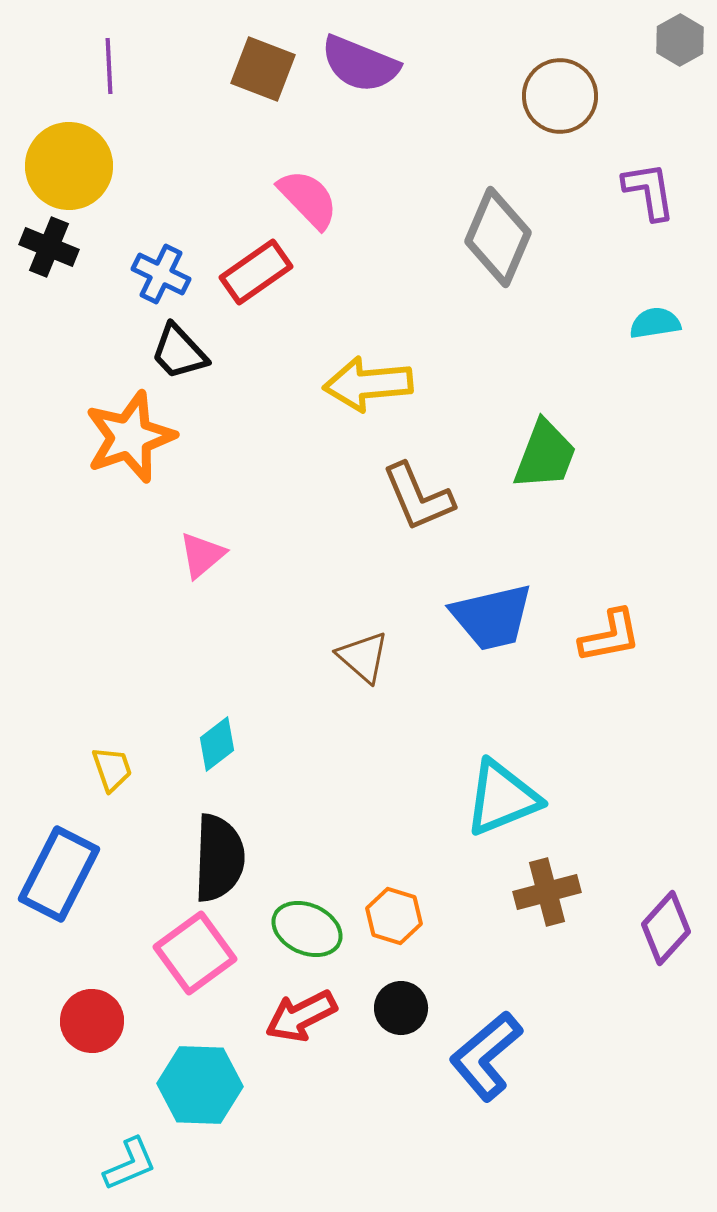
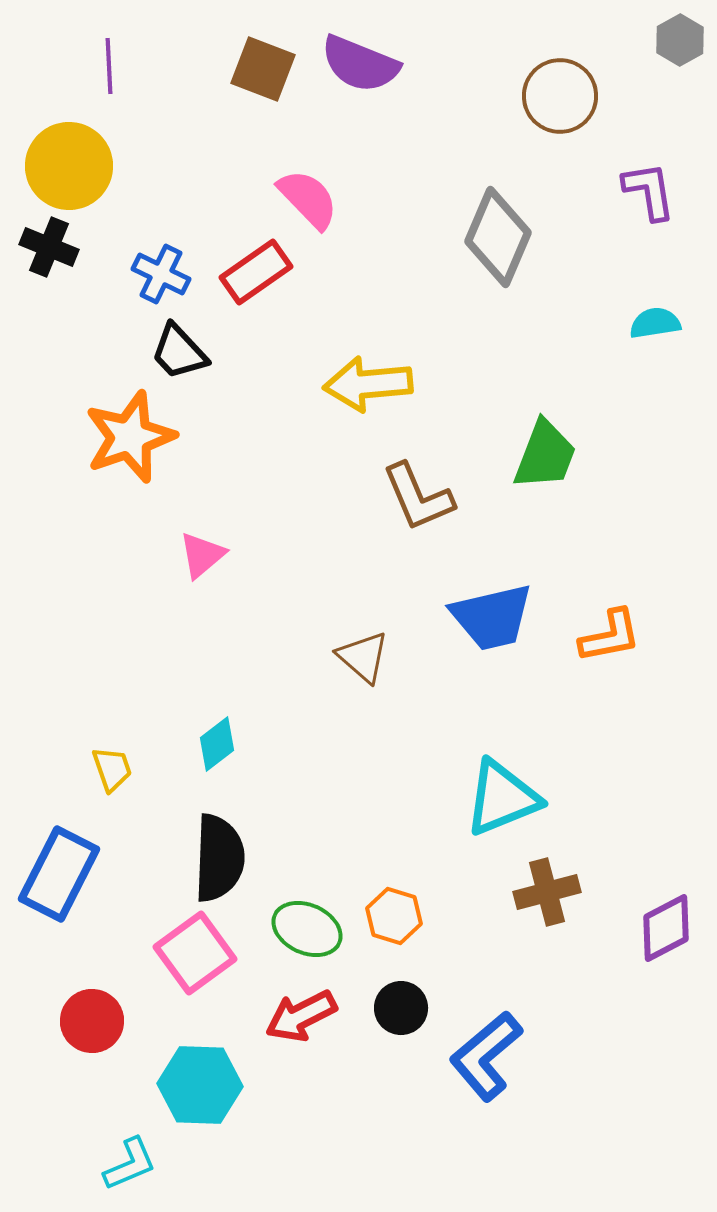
purple diamond: rotated 20 degrees clockwise
